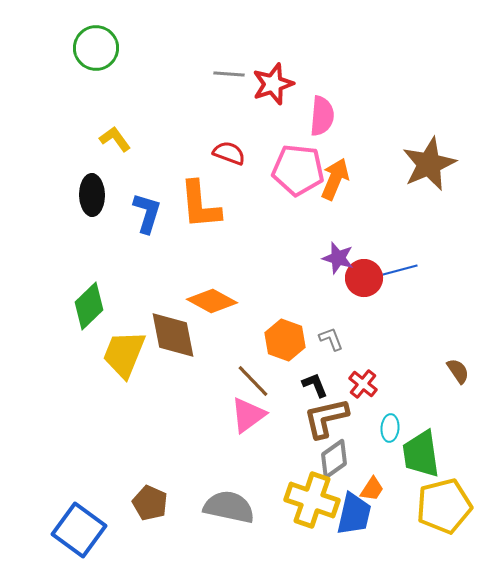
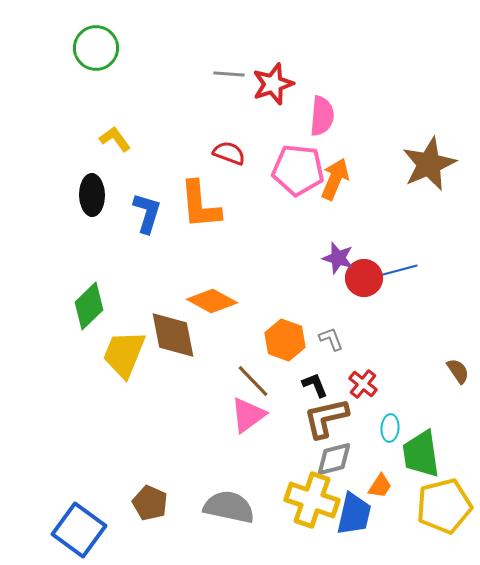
gray diamond: rotated 21 degrees clockwise
orange trapezoid: moved 8 px right, 3 px up
